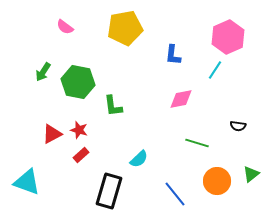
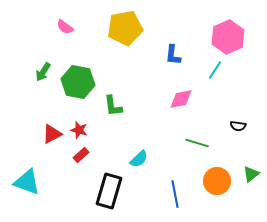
blue line: rotated 28 degrees clockwise
